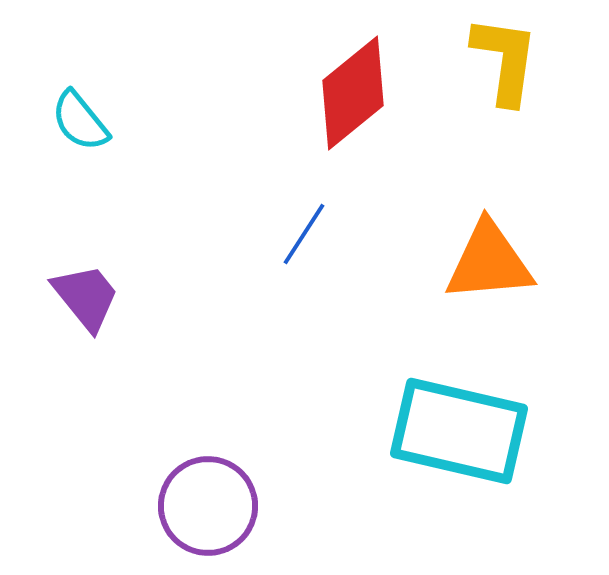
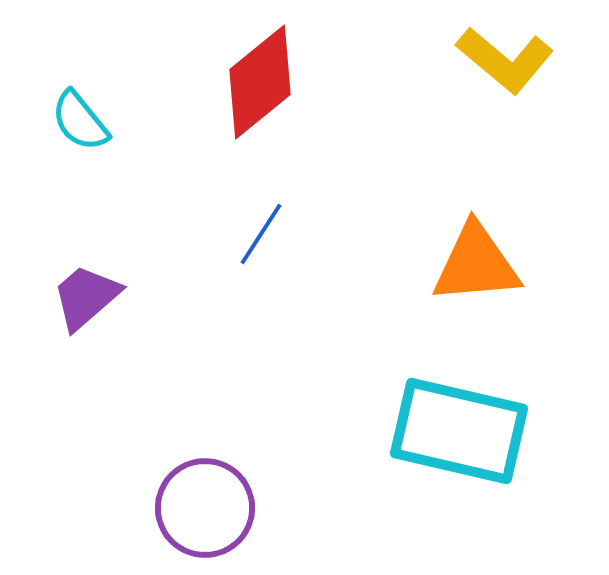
yellow L-shape: rotated 122 degrees clockwise
red diamond: moved 93 px left, 11 px up
blue line: moved 43 px left
orange triangle: moved 13 px left, 2 px down
purple trapezoid: rotated 92 degrees counterclockwise
purple circle: moved 3 px left, 2 px down
